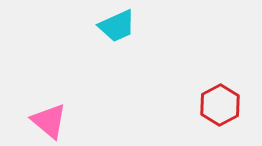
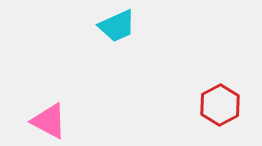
pink triangle: rotated 12 degrees counterclockwise
